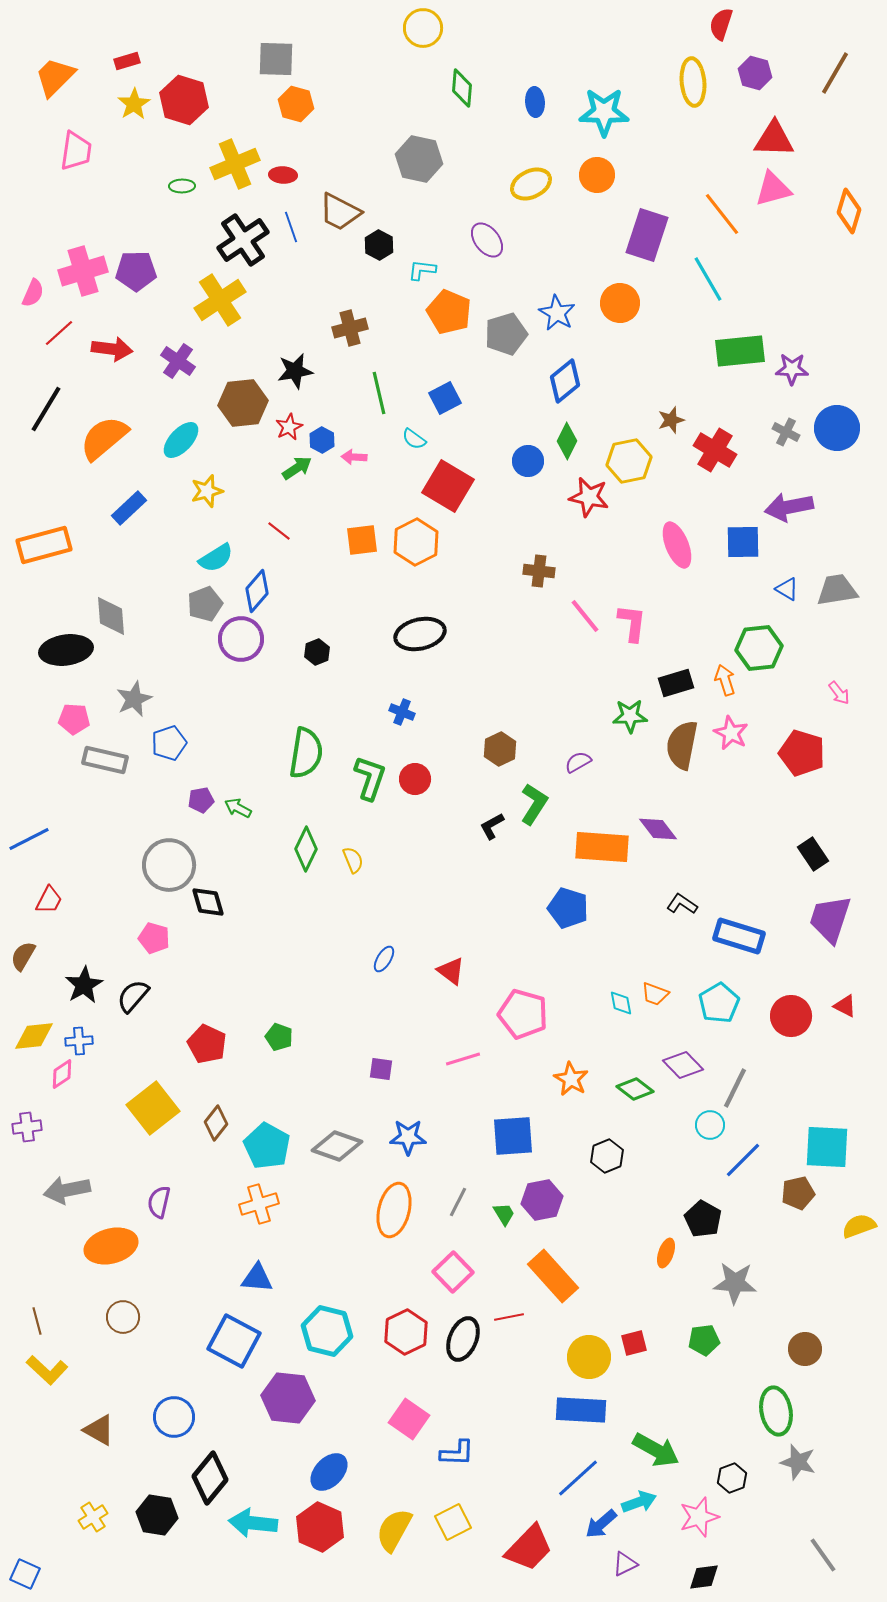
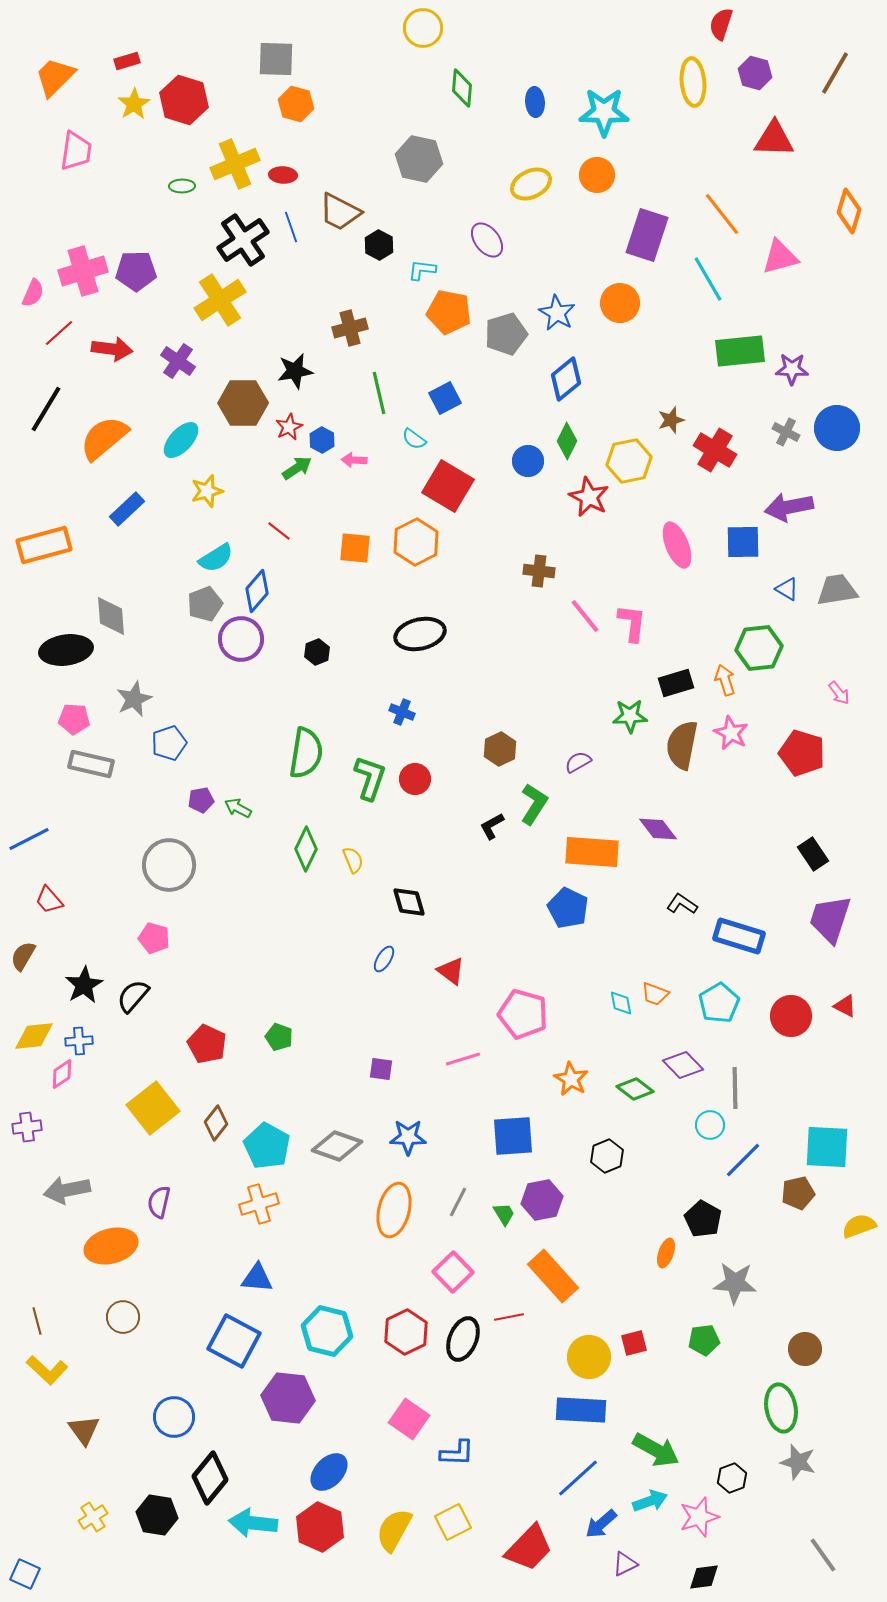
pink triangle at (773, 189): moved 7 px right, 68 px down
orange pentagon at (449, 312): rotated 12 degrees counterclockwise
blue diamond at (565, 381): moved 1 px right, 2 px up
brown hexagon at (243, 403): rotated 6 degrees clockwise
pink arrow at (354, 457): moved 3 px down
red star at (589, 497): rotated 15 degrees clockwise
blue rectangle at (129, 508): moved 2 px left, 1 px down
orange square at (362, 540): moved 7 px left, 8 px down; rotated 12 degrees clockwise
gray rectangle at (105, 760): moved 14 px left, 4 px down
orange rectangle at (602, 847): moved 10 px left, 5 px down
red trapezoid at (49, 900): rotated 112 degrees clockwise
black diamond at (208, 902): moved 201 px right
blue pentagon at (568, 908): rotated 9 degrees clockwise
gray line at (735, 1088): rotated 27 degrees counterclockwise
green ellipse at (776, 1411): moved 5 px right, 3 px up
brown triangle at (99, 1430): moved 15 px left; rotated 24 degrees clockwise
cyan arrow at (639, 1502): moved 11 px right, 1 px up
